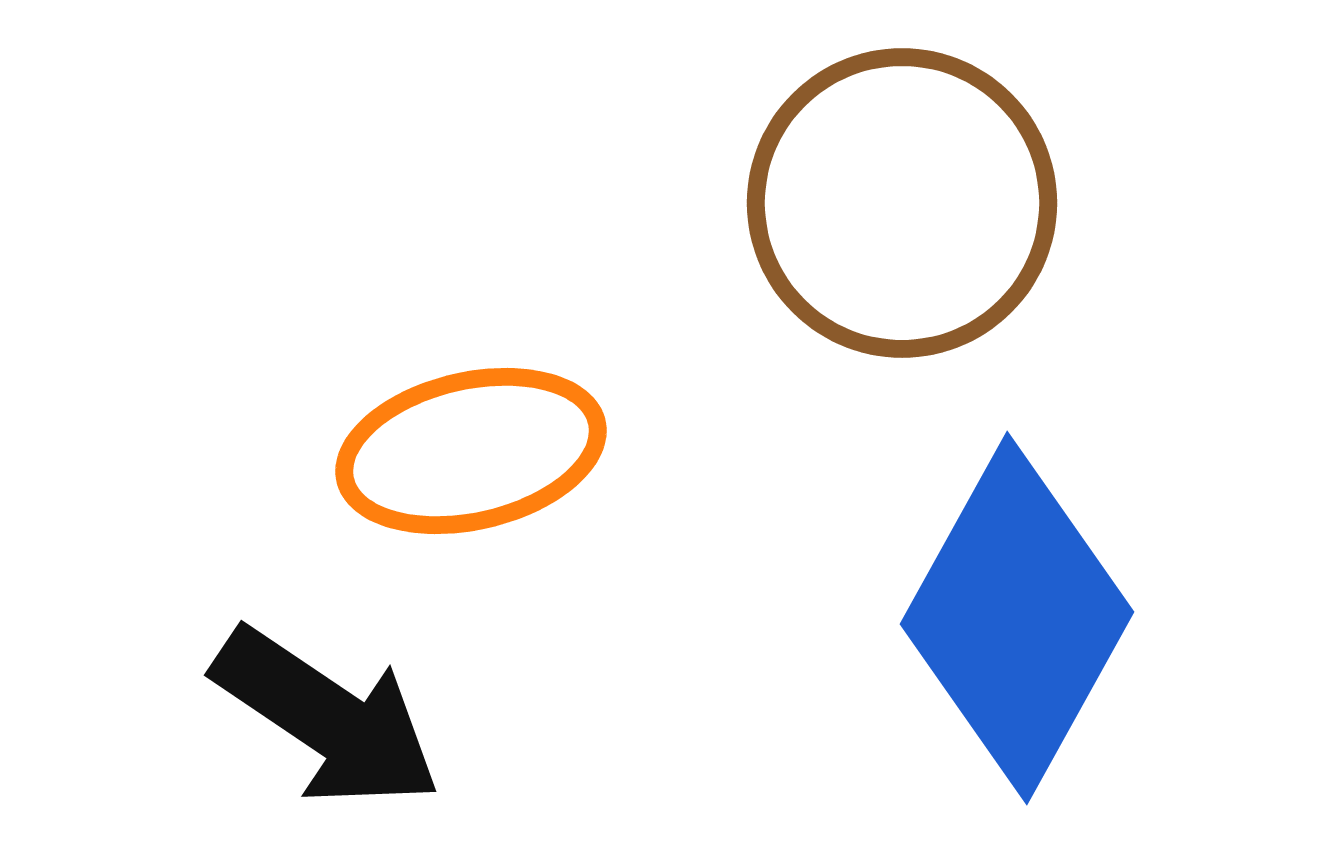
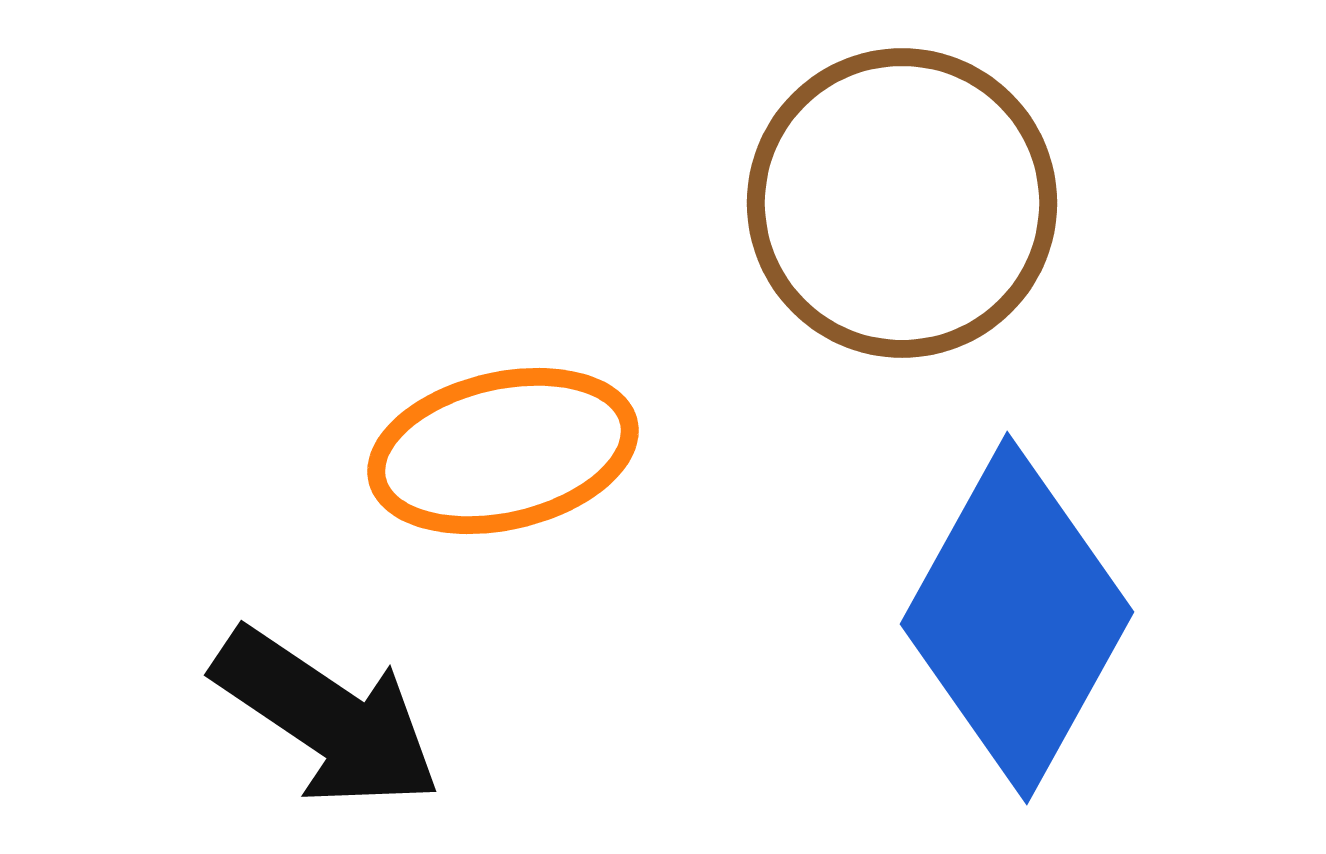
orange ellipse: moved 32 px right
